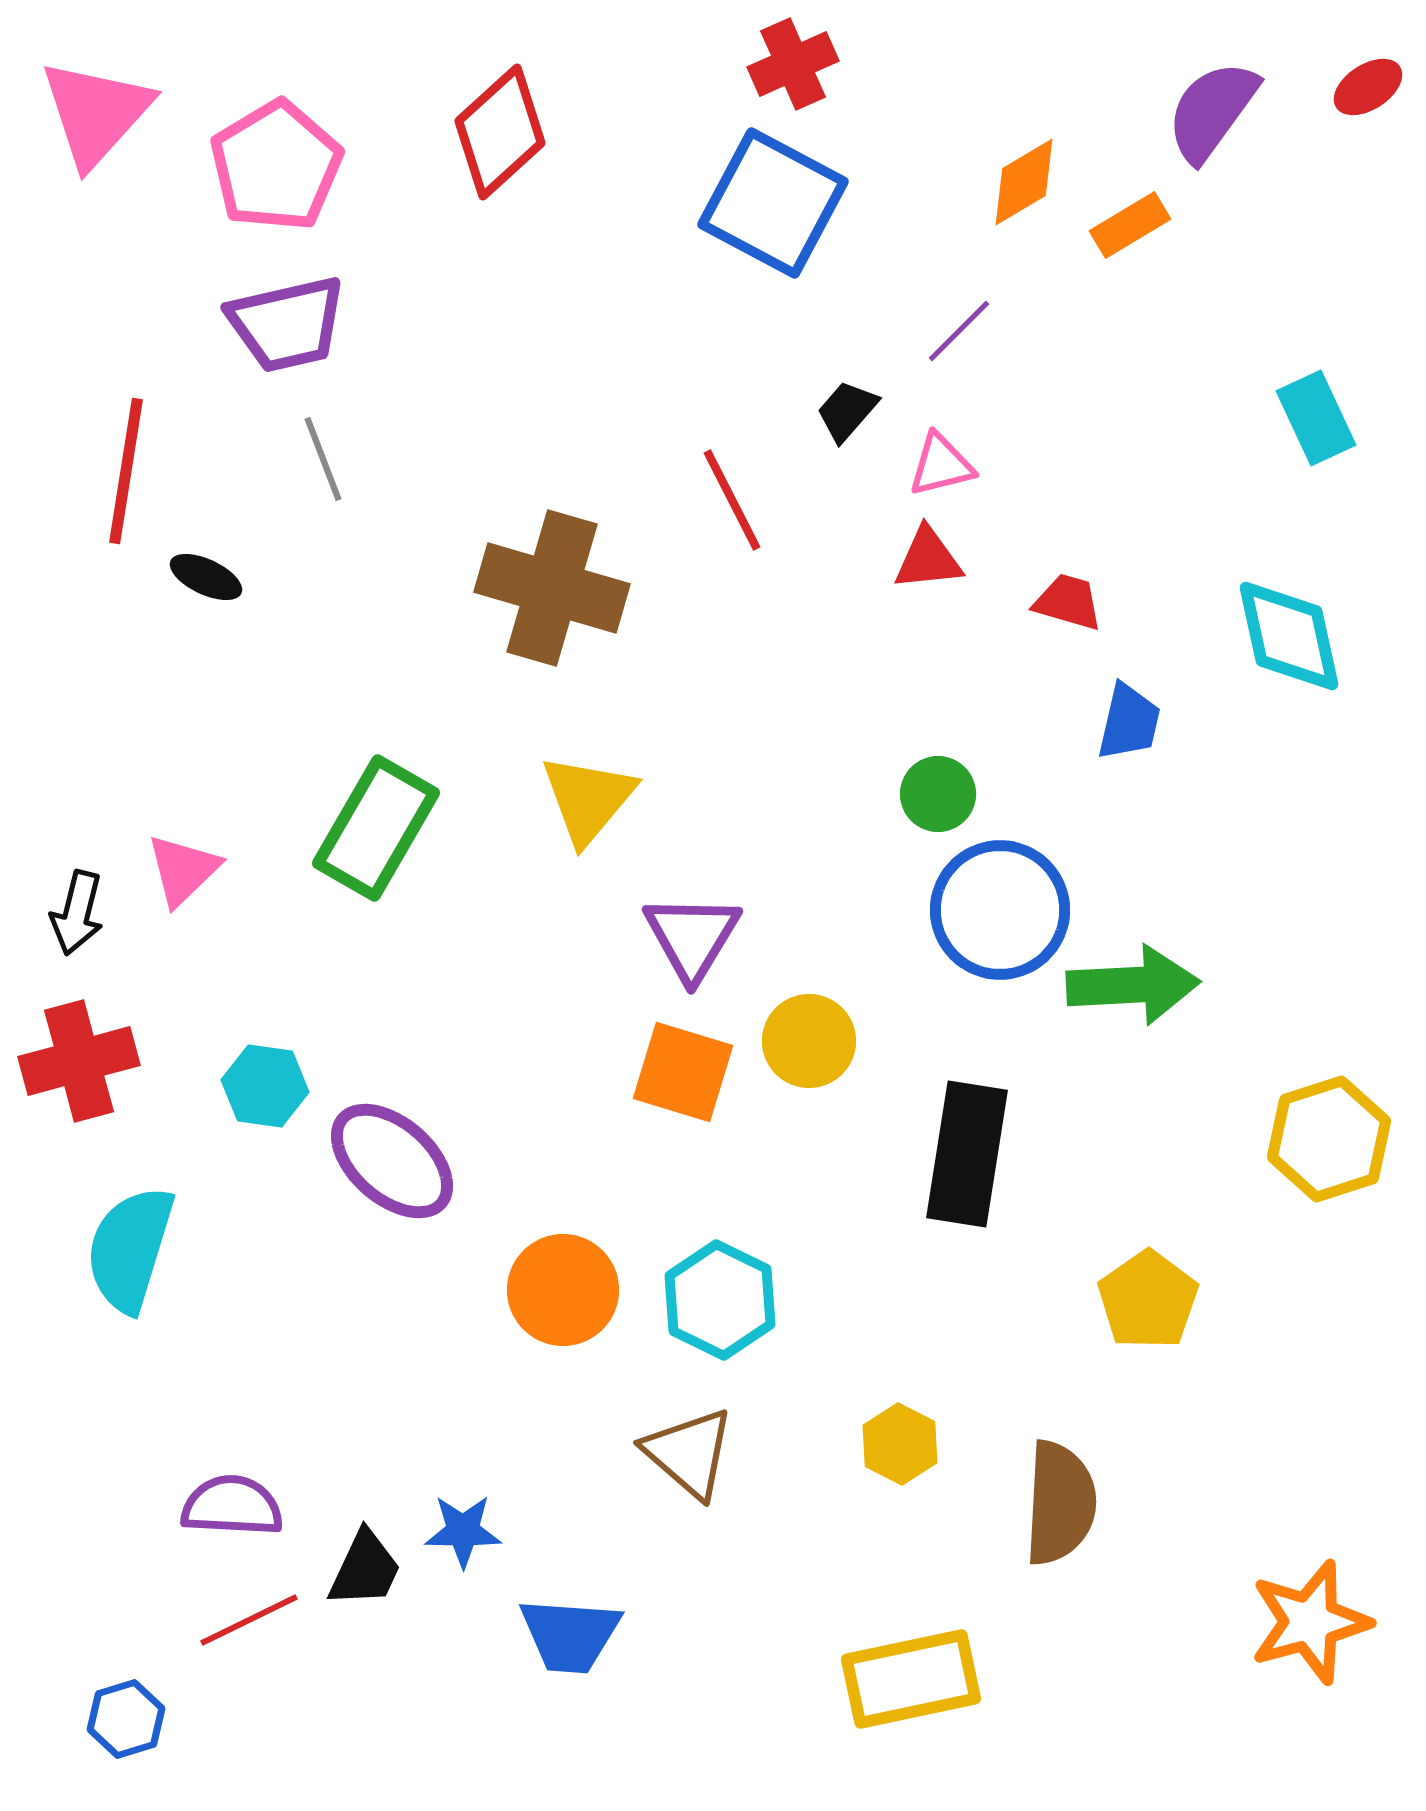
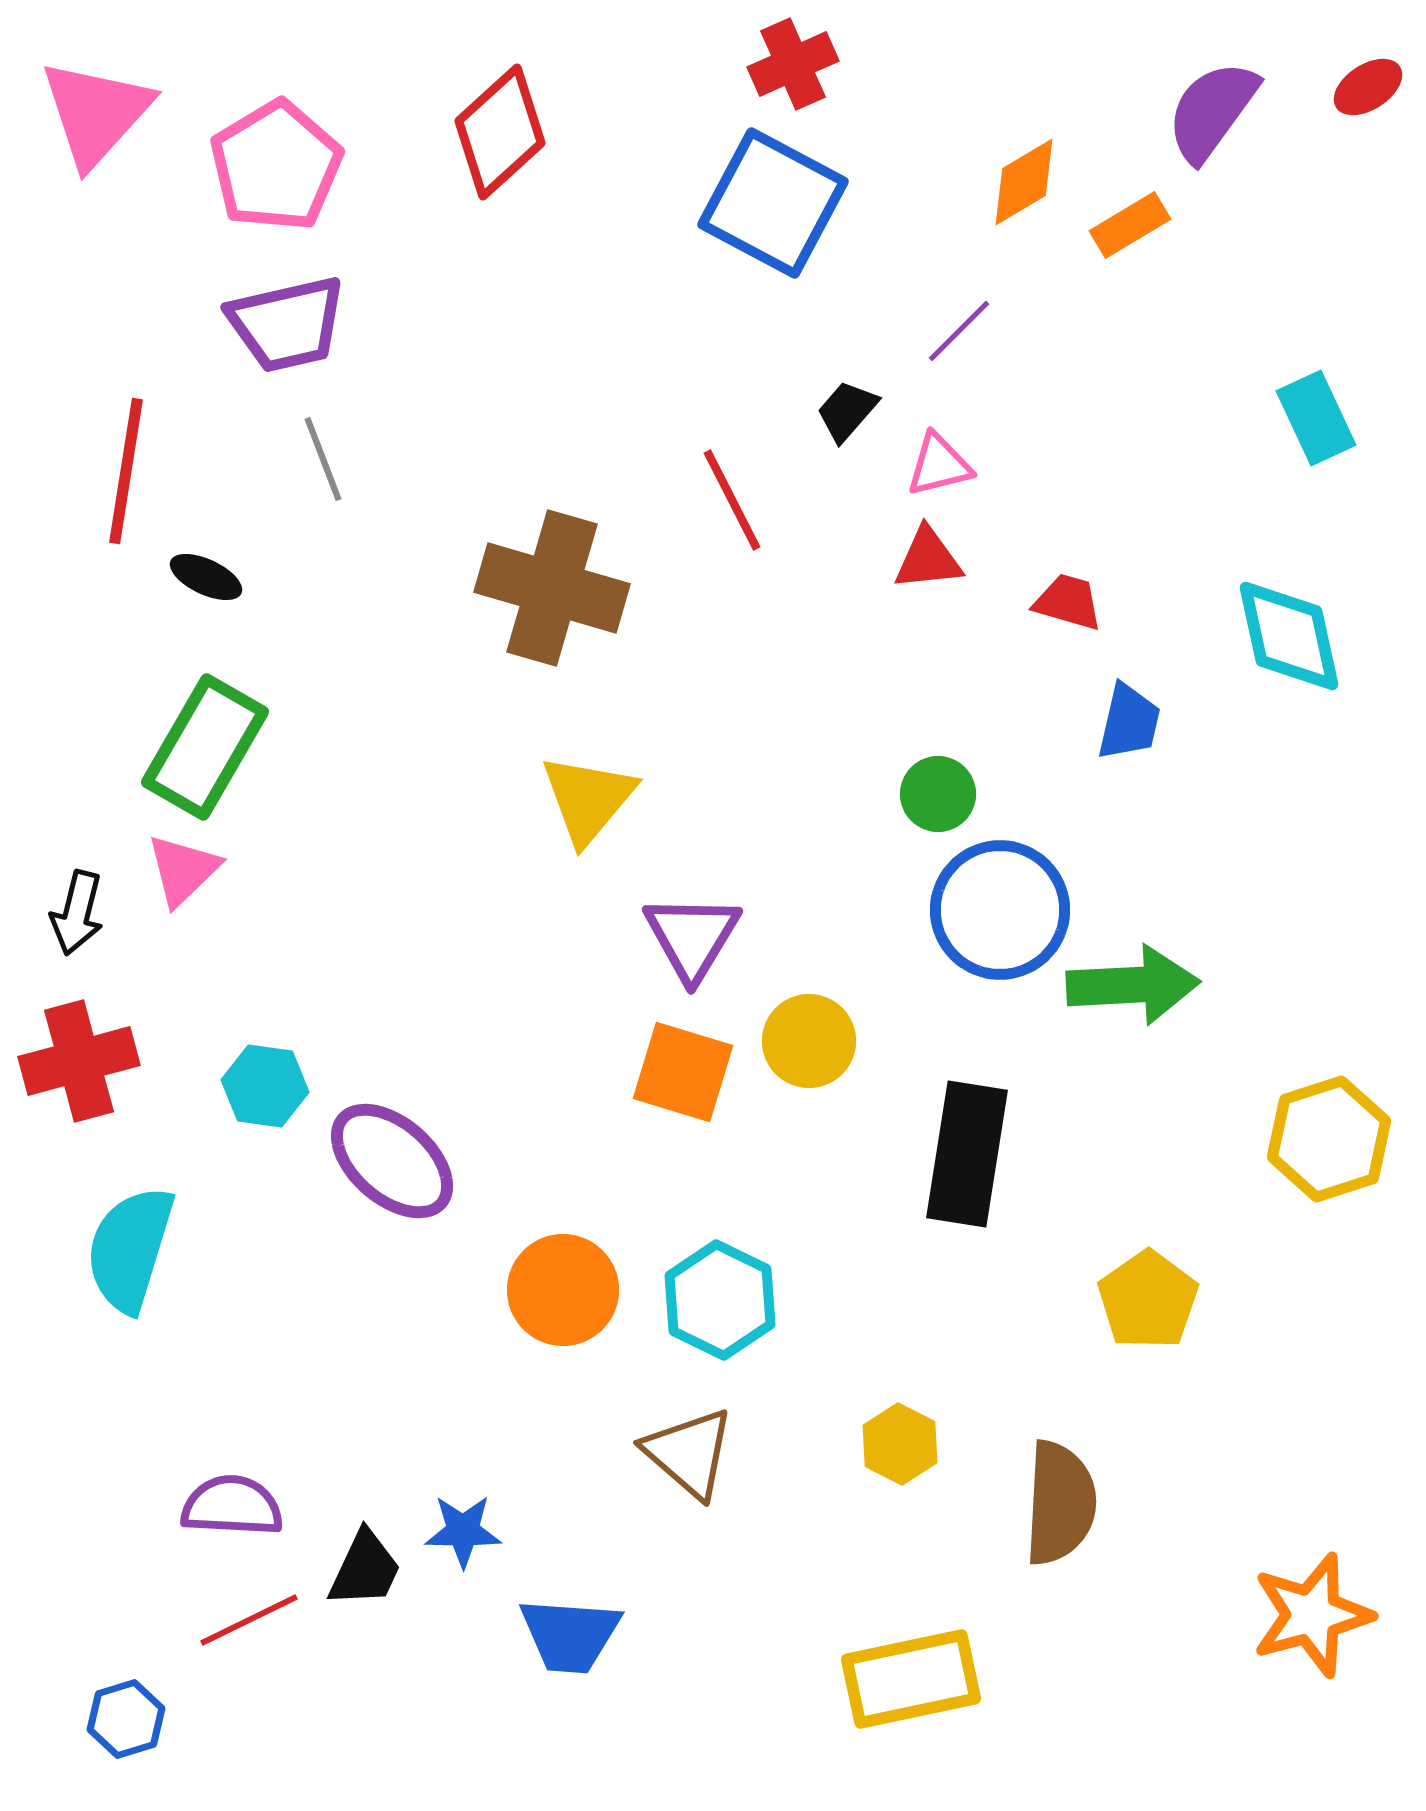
pink triangle at (941, 465): moved 2 px left
green rectangle at (376, 828): moved 171 px left, 81 px up
orange star at (1310, 1622): moved 2 px right, 7 px up
